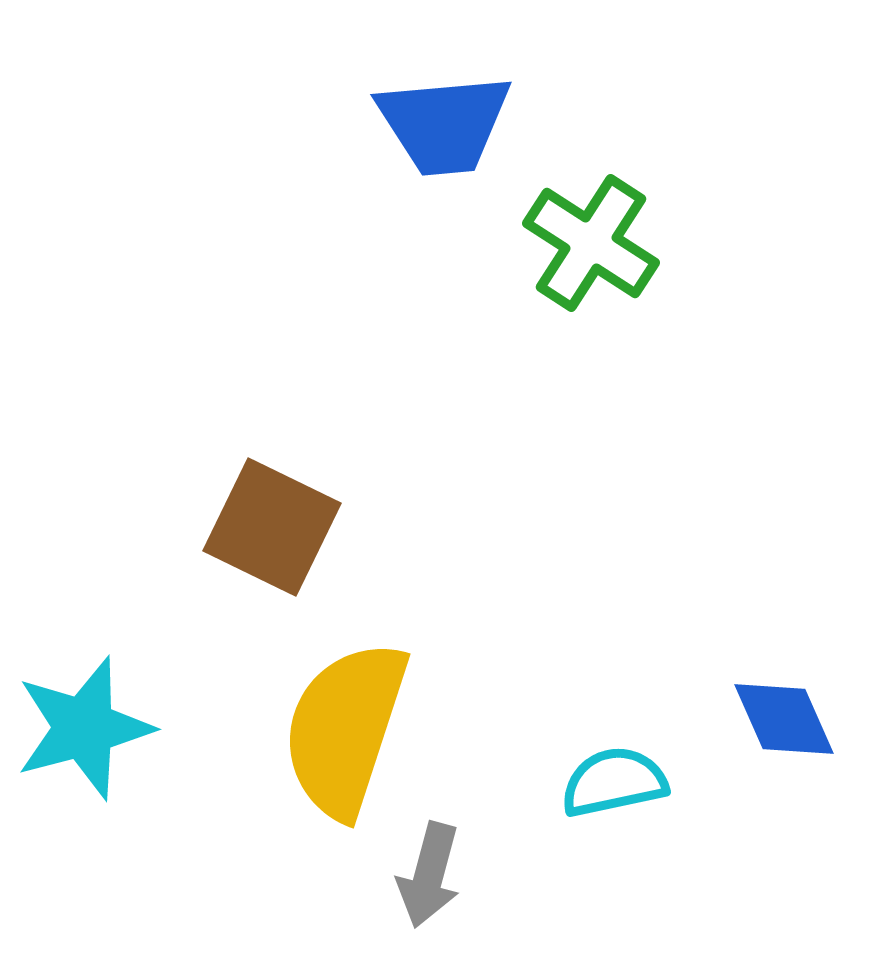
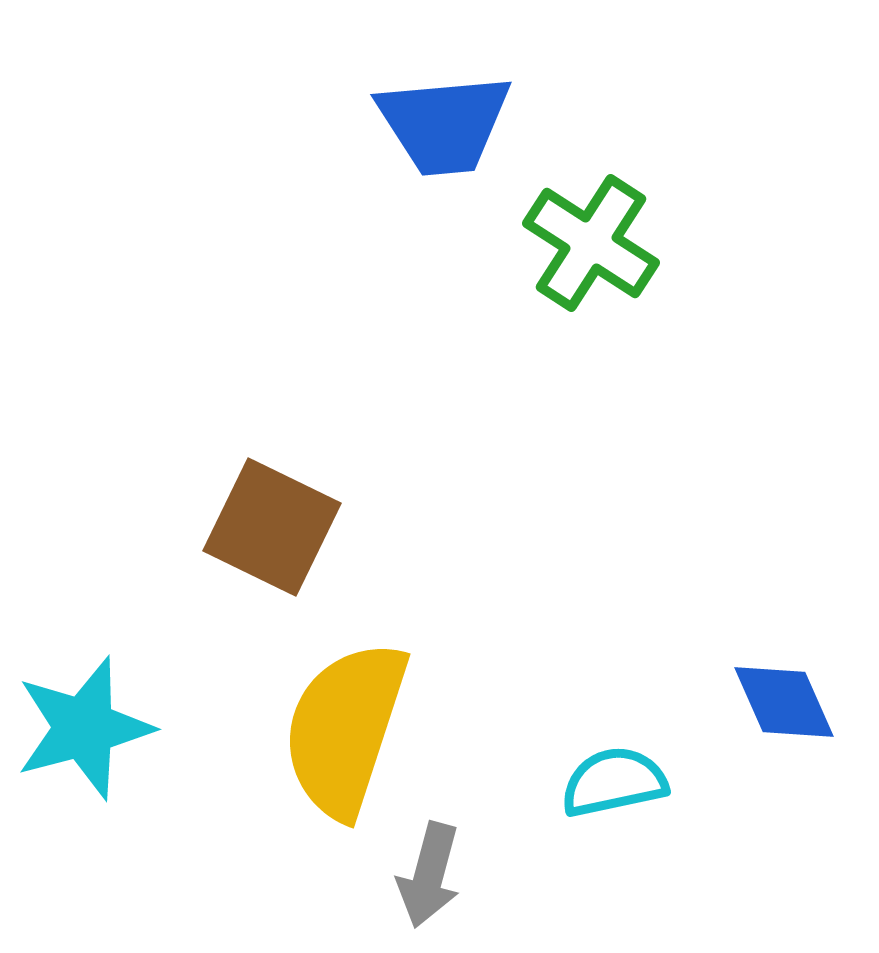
blue diamond: moved 17 px up
